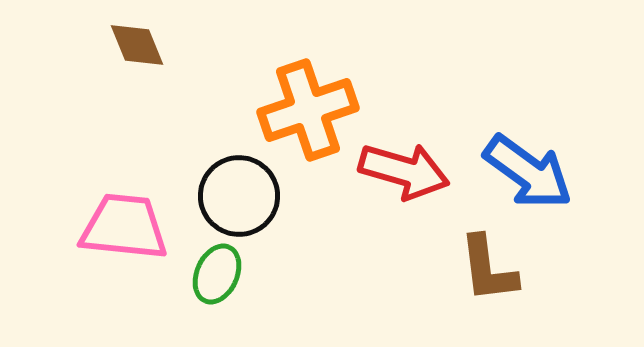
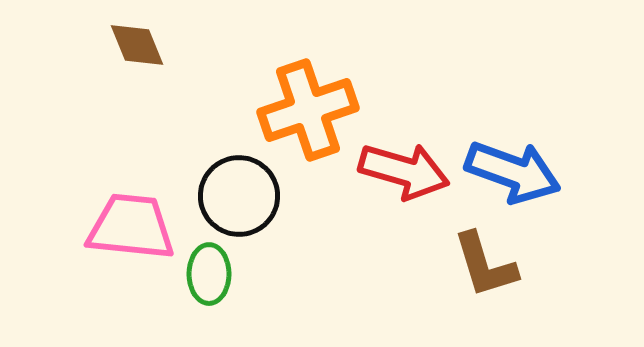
blue arrow: moved 15 px left; rotated 16 degrees counterclockwise
pink trapezoid: moved 7 px right
brown L-shape: moved 3 px left, 4 px up; rotated 10 degrees counterclockwise
green ellipse: moved 8 px left; rotated 24 degrees counterclockwise
